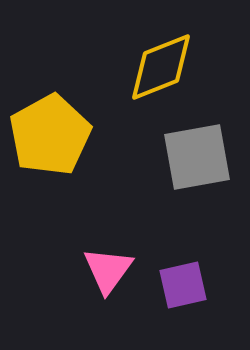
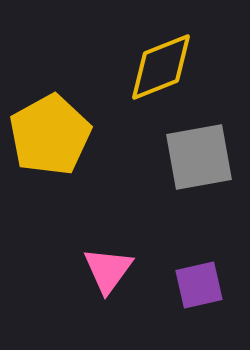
gray square: moved 2 px right
purple square: moved 16 px right
